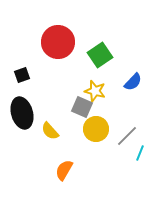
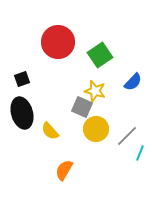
black square: moved 4 px down
